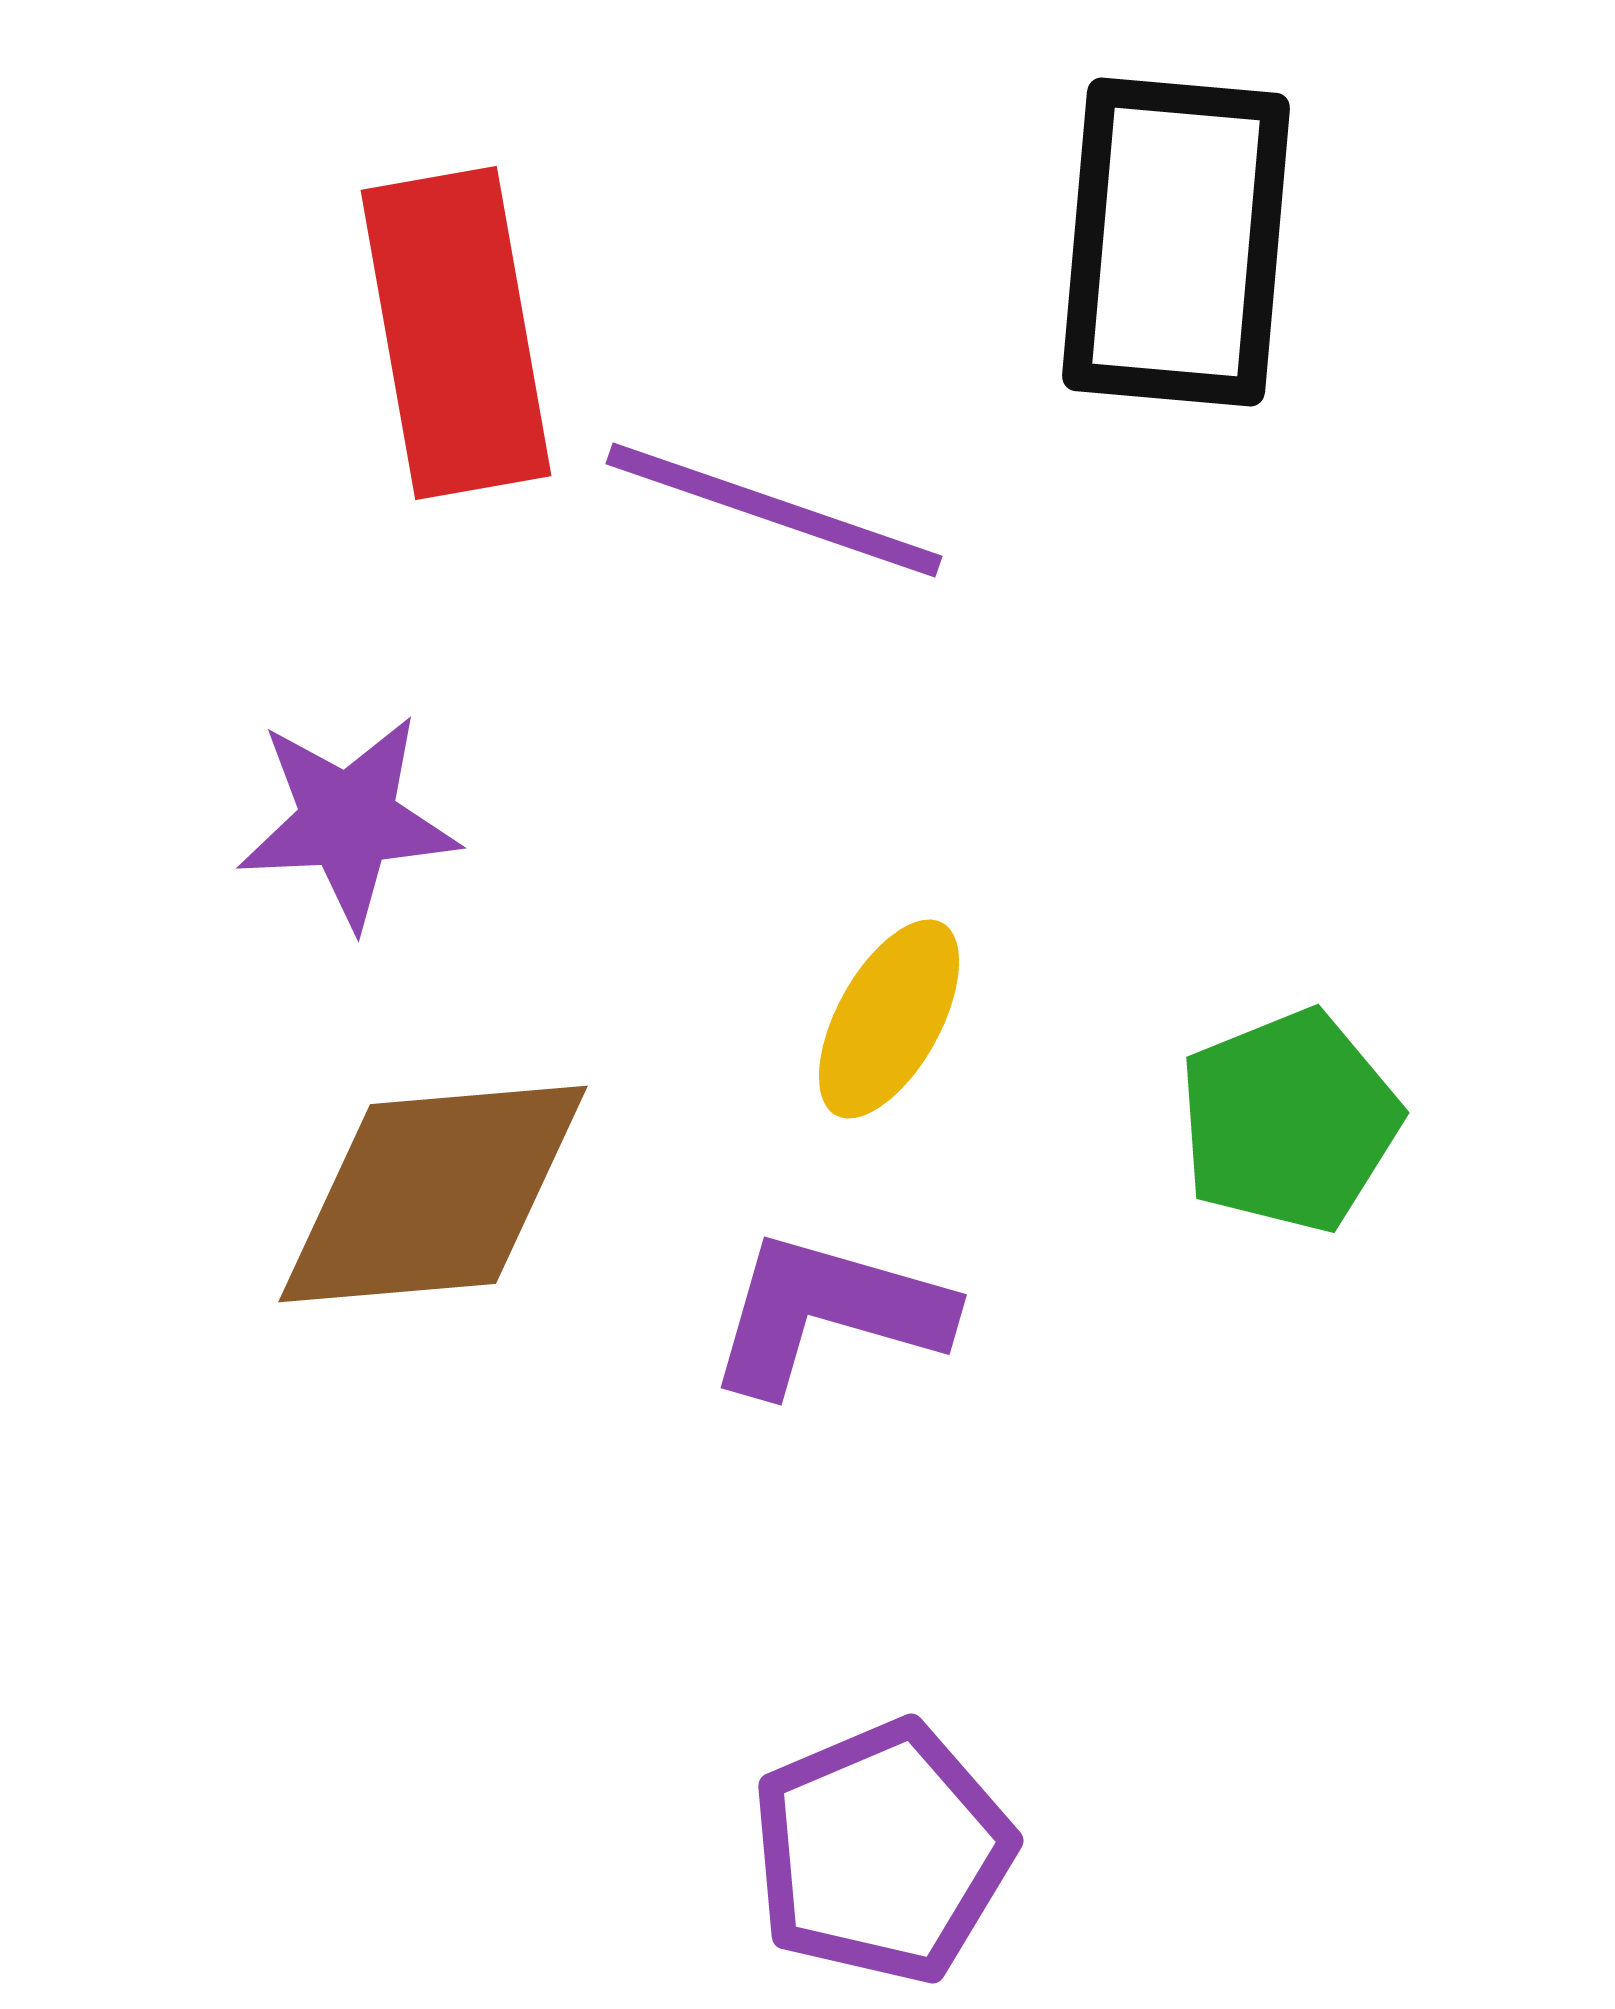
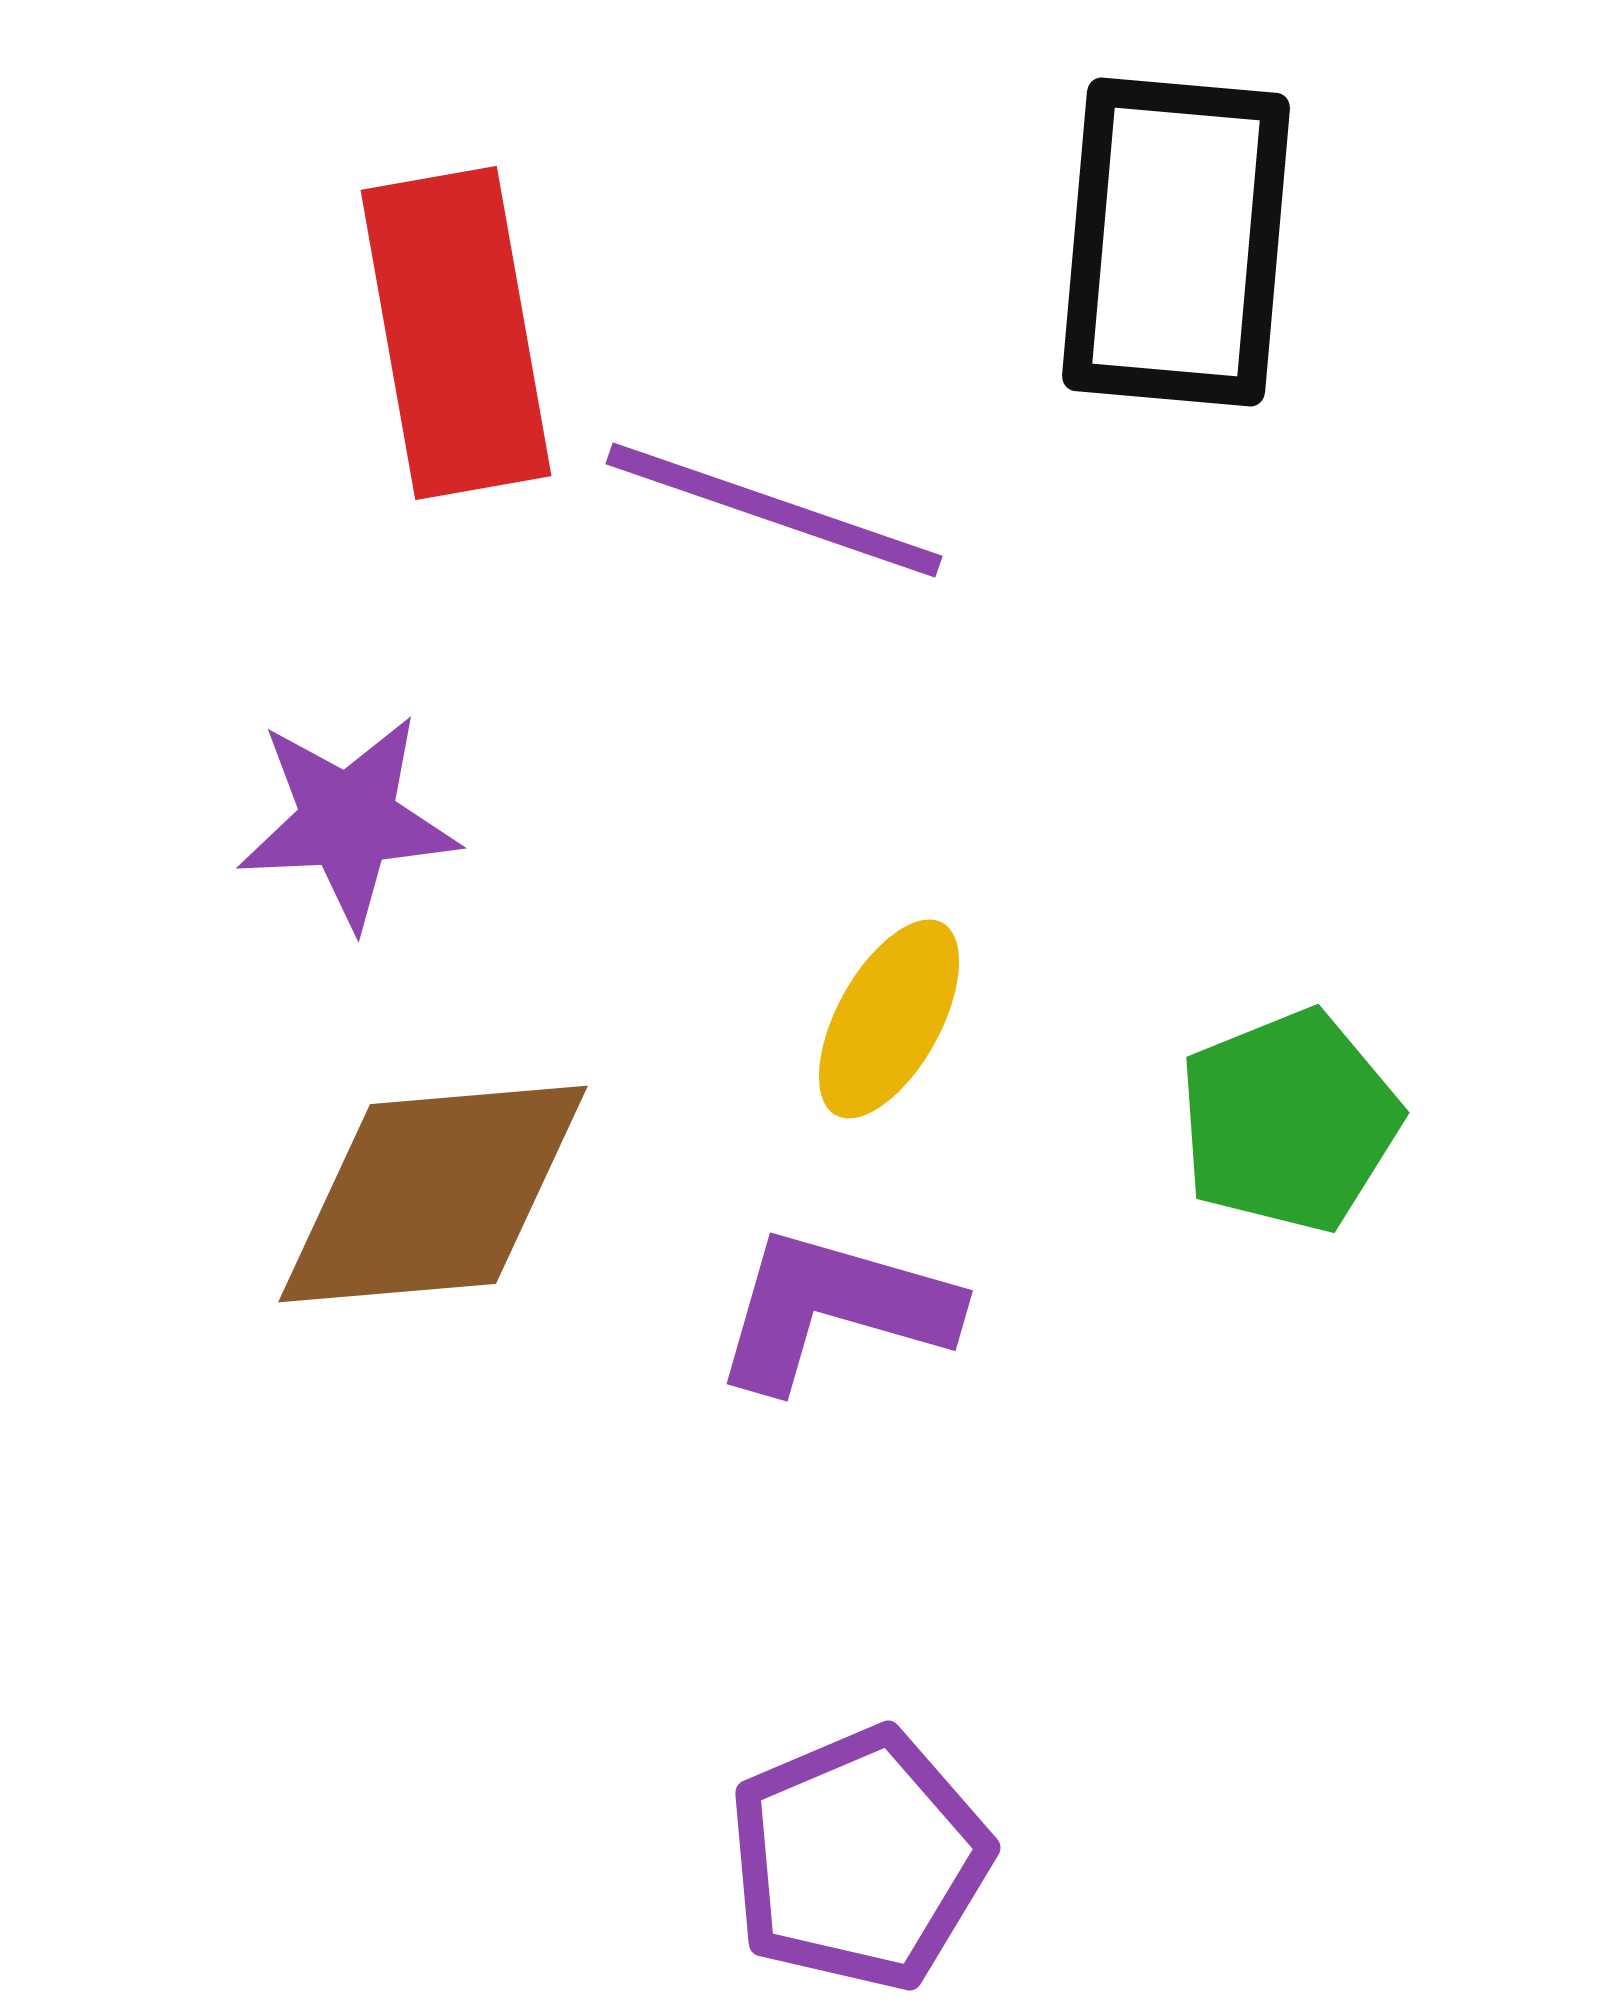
purple L-shape: moved 6 px right, 4 px up
purple pentagon: moved 23 px left, 7 px down
